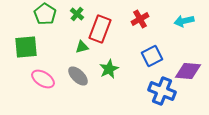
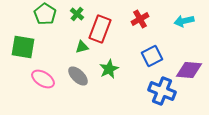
green square: moved 3 px left; rotated 15 degrees clockwise
purple diamond: moved 1 px right, 1 px up
